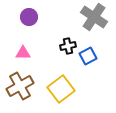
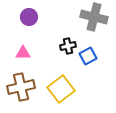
gray cross: rotated 20 degrees counterclockwise
brown cross: moved 1 px right, 1 px down; rotated 16 degrees clockwise
